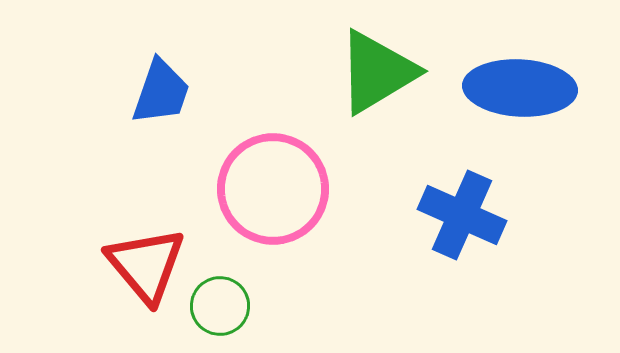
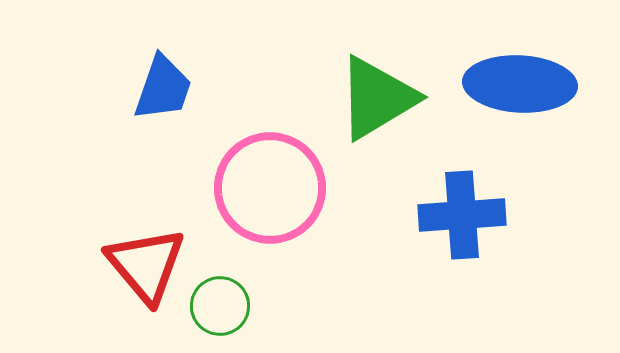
green triangle: moved 26 px down
blue ellipse: moved 4 px up
blue trapezoid: moved 2 px right, 4 px up
pink circle: moved 3 px left, 1 px up
blue cross: rotated 28 degrees counterclockwise
